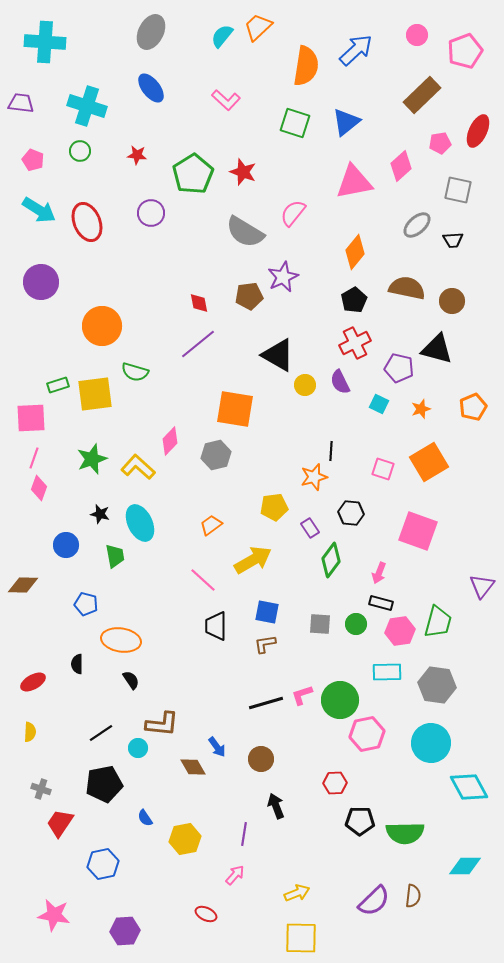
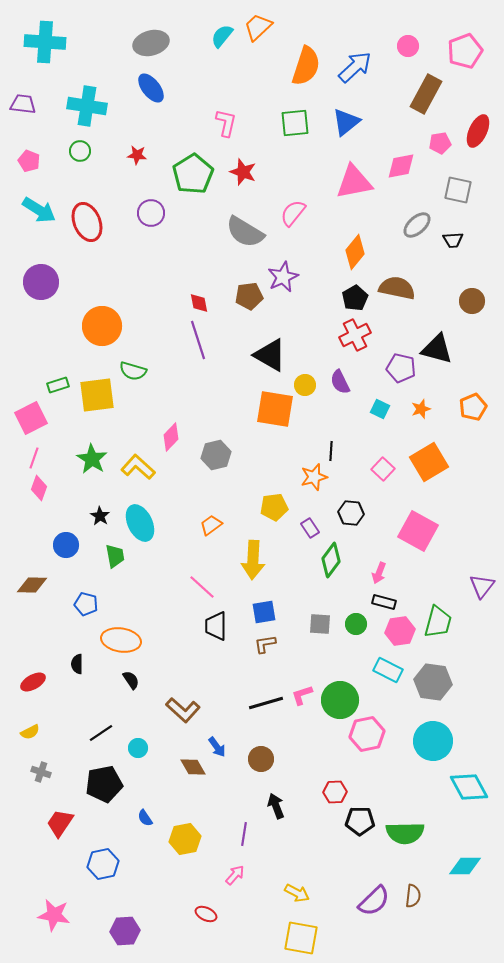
gray ellipse at (151, 32): moved 11 px down; rotated 48 degrees clockwise
pink circle at (417, 35): moved 9 px left, 11 px down
blue arrow at (356, 50): moved 1 px left, 17 px down
orange semicircle at (306, 66): rotated 9 degrees clockwise
brown rectangle at (422, 95): moved 4 px right, 1 px up; rotated 18 degrees counterclockwise
pink L-shape at (226, 100): moved 23 px down; rotated 120 degrees counterclockwise
purple trapezoid at (21, 103): moved 2 px right, 1 px down
cyan cross at (87, 106): rotated 9 degrees counterclockwise
green square at (295, 123): rotated 24 degrees counterclockwise
pink pentagon at (33, 160): moved 4 px left, 1 px down
pink diamond at (401, 166): rotated 32 degrees clockwise
brown semicircle at (407, 288): moved 10 px left
black pentagon at (354, 300): moved 1 px right, 2 px up
brown circle at (452, 301): moved 20 px right
red cross at (355, 343): moved 8 px up
purple line at (198, 344): moved 4 px up; rotated 69 degrees counterclockwise
black triangle at (278, 355): moved 8 px left
purple pentagon at (399, 368): moved 2 px right
green semicircle at (135, 372): moved 2 px left, 1 px up
yellow square at (95, 394): moved 2 px right, 1 px down
cyan square at (379, 404): moved 1 px right, 5 px down
orange square at (235, 409): moved 40 px right
pink square at (31, 418): rotated 24 degrees counterclockwise
pink diamond at (170, 441): moved 1 px right, 4 px up
green star at (92, 459): rotated 20 degrees counterclockwise
pink square at (383, 469): rotated 25 degrees clockwise
black star at (100, 514): moved 2 px down; rotated 18 degrees clockwise
pink square at (418, 531): rotated 9 degrees clockwise
yellow arrow at (253, 560): rotated 123 degrees clockwise
pink line at (203, 580): moved 1 px left, 7 px down
brown diamond at (23, 585): moved 9 px right
black rectangle at (381, 603): moved 3 px right, 1 px up
blue square at (267, 612): moved 3 px left; rotated 20 degrees counterclockwise
cyan rectangle at (387, 672): moved 1 px right, 2 px up; rotated 28 degrees clockwise
gray hexagon at (437, 685): moved 4 px left, 3 px up
brown L-shape at (162, 724): moved 21 px right, 14 px up; rotated 36 degrees clockwise
yellow semicircle at (30, 732): rotated 60 degrees clockwise
cyan circle at (431, 743): moved 2 px right, 2 px up
red hexagon at (335, 783): moved 9 px down
gray cross at (41, 789): moved 17 px up
yellow arrow at (297, 893): rotated 50 degrees clockwise
yellow square at (301, 938): rotated 9 degrees clockwise
